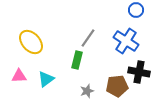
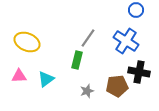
yellow ellipse: moved 4 px left; rotated 25 degrees counterclockwise
